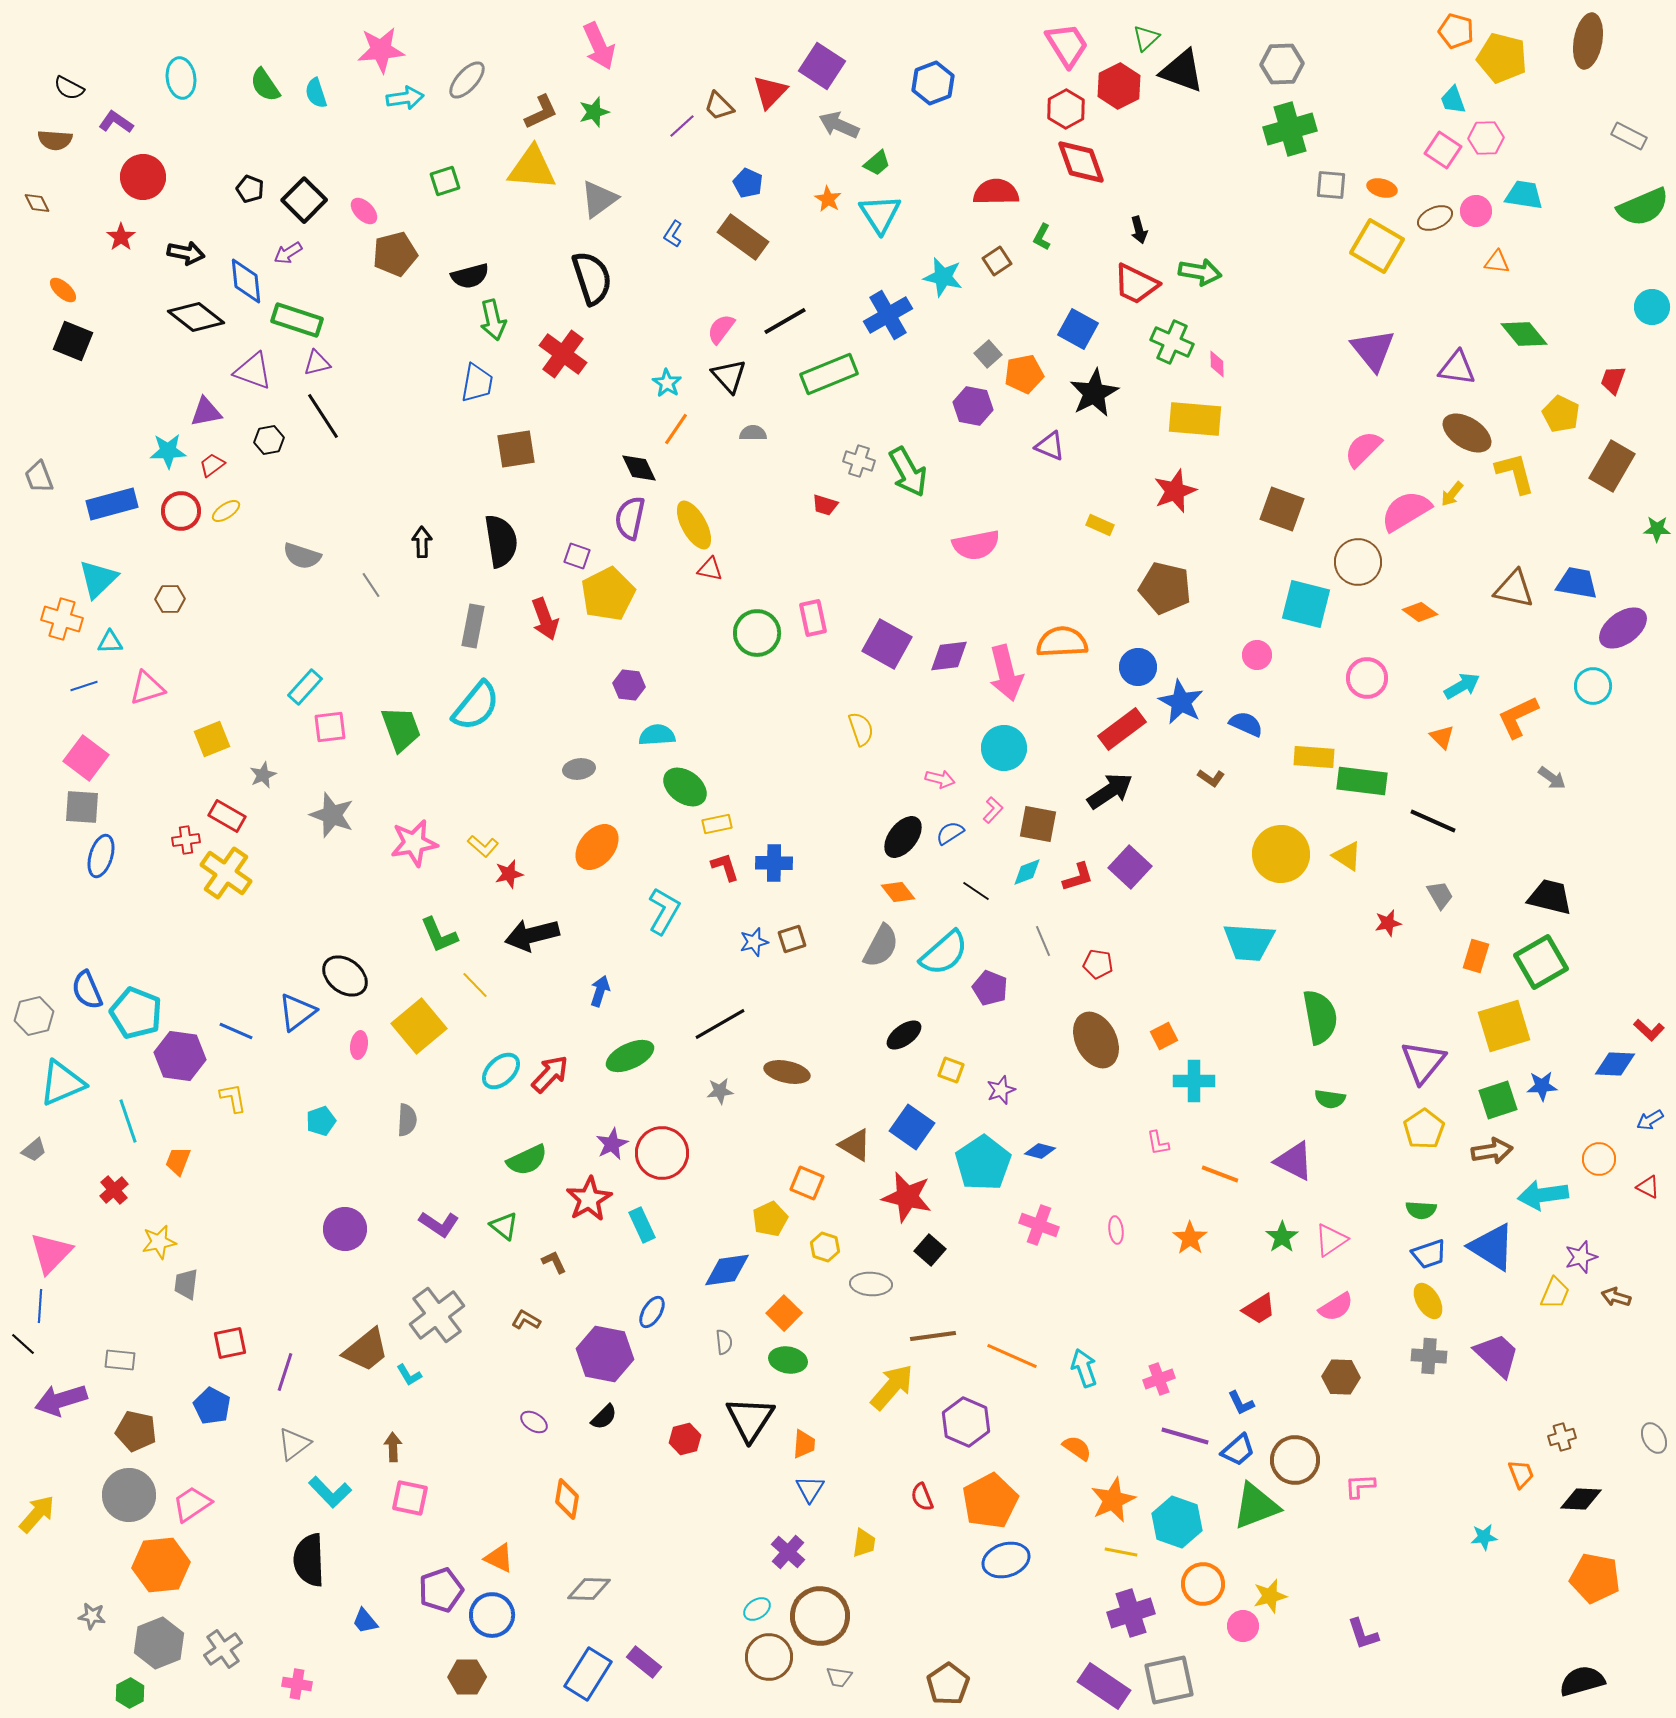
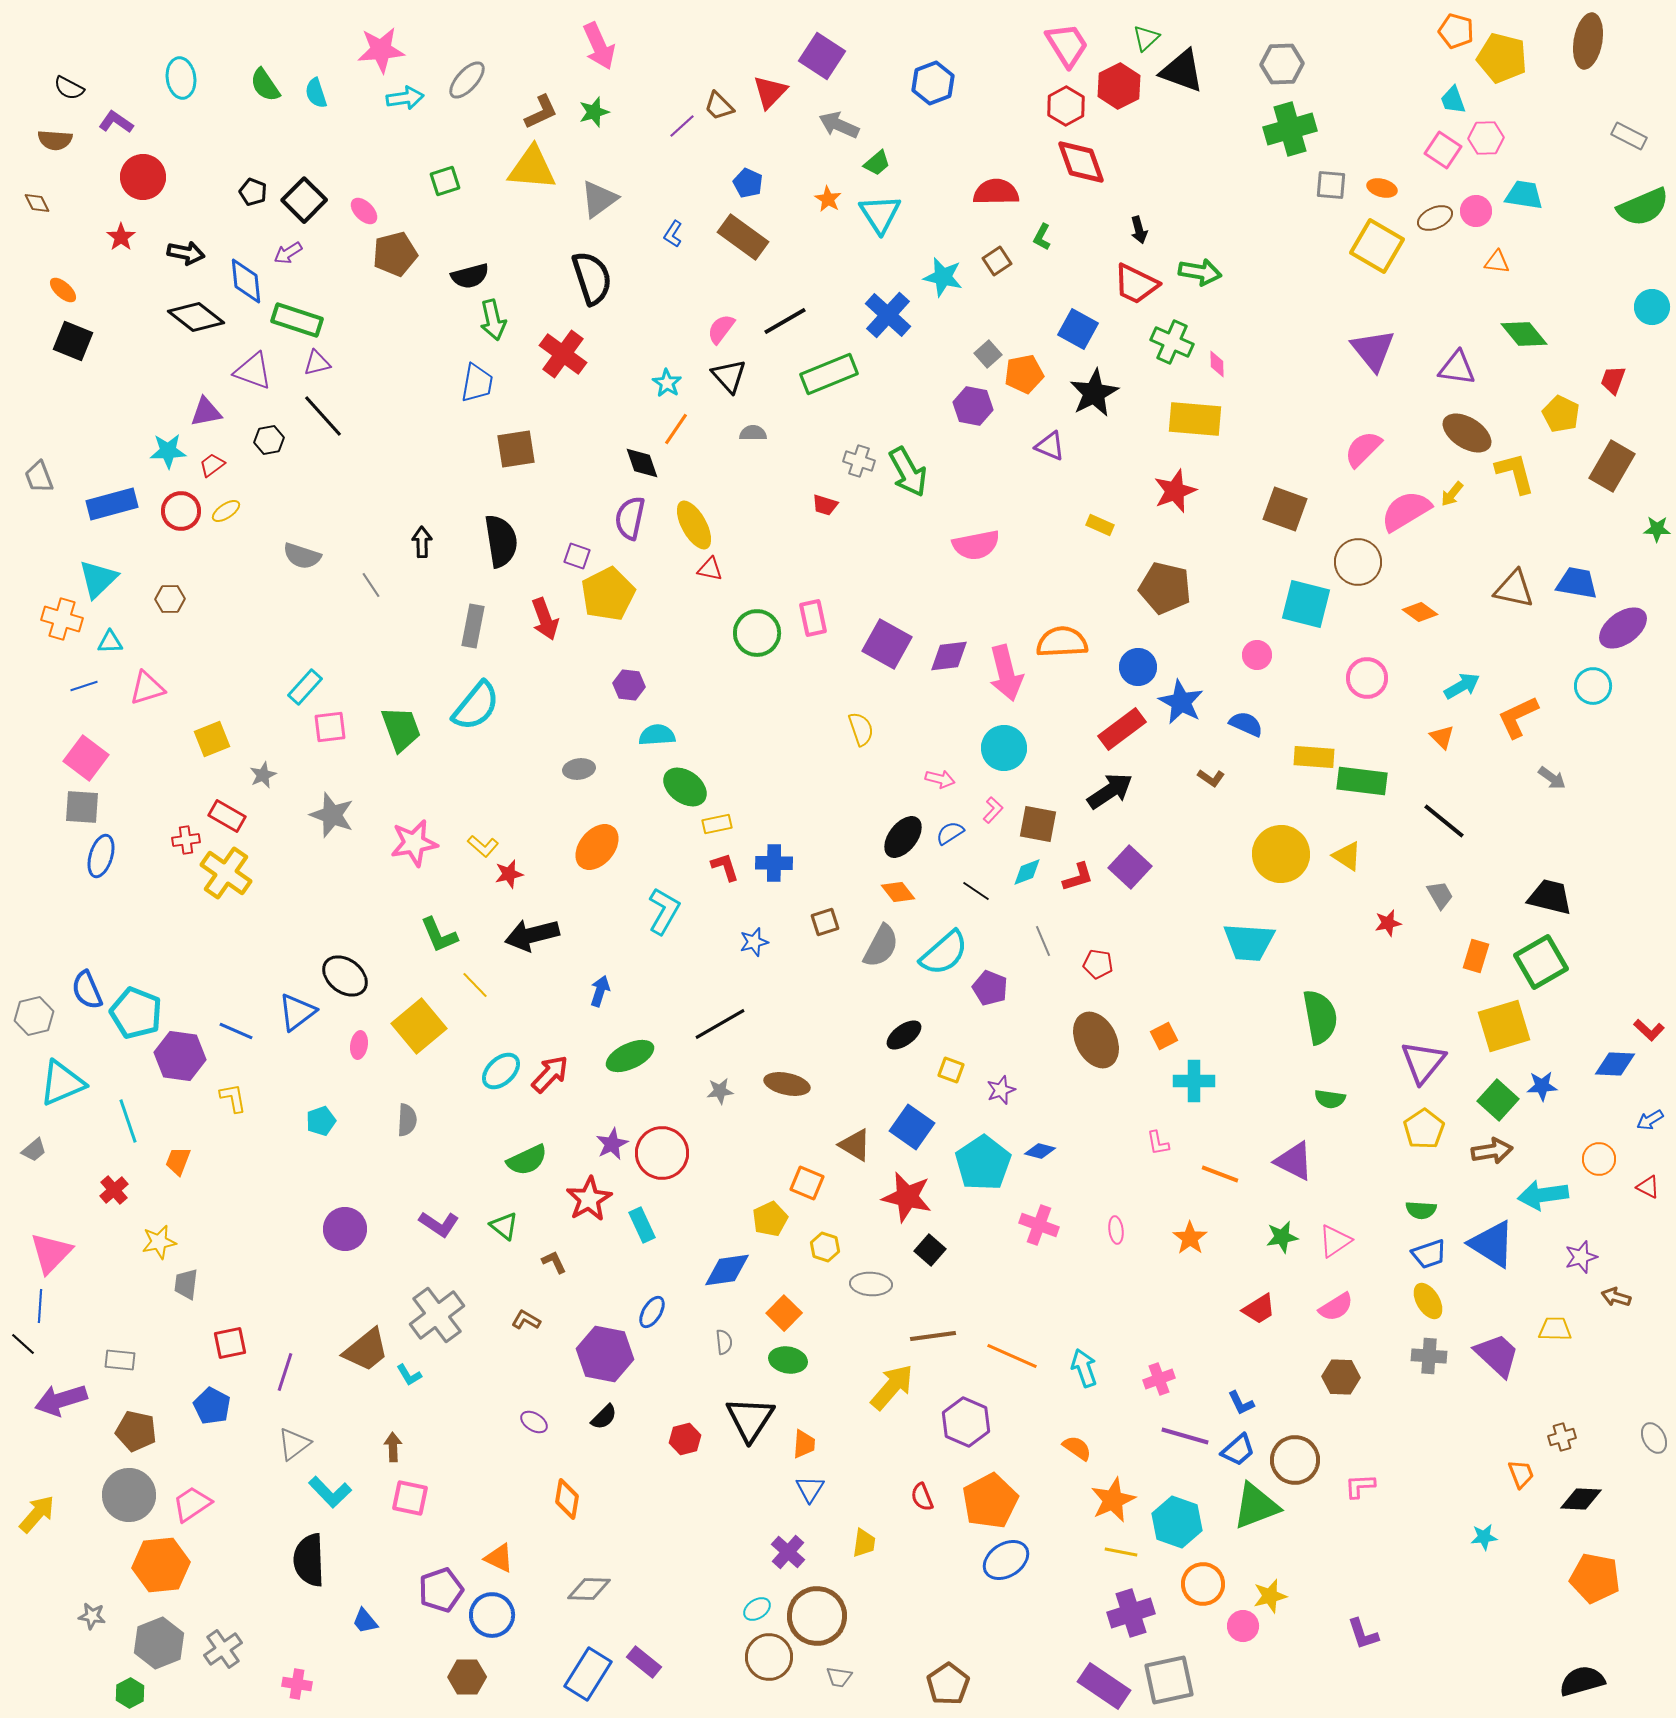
purple square at (822, 66): moved 10 px up
red hexagon at (1066, 109): moved 3 px up
black pentagon at (250, 189): moved 3 px right, 3 px down
blue cross at (888, 315): rotated 18 degrees counterclockwise
black line at (323, 416): rotated 9 degrees counterclockwise
black diamond at (639, 468): moved 3 px right, 5 px up; rotated 6 degrees clockwise
brown square at (1282, 509): moved 3 px right
black line at (1433, 821): moved 11 px right; rotated 15 degrees clockwise
brown square at (792, 939): moved 33 px right, 17 px up
brown ellipse at (787, 1072): moved 12 px down
green square at (1498, 1100): rotated 30 degrees counterclockwise
green star at (1282, 1237): rotated 24 degrees clockwise
pink triangle at (1331, 1240): moved 4 px right, 1 px down
blue triangle at (1492, 1247): moved 3 px up
yellow trapezoid at (1555, 1293): moved 36 px down; rotated 112 degrees counterclockwise
blue ellipse at (1006, 1560): rotated 15 degrees counterclockwise
brown circle at (820, 1616): moved 3 px left
